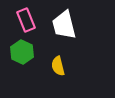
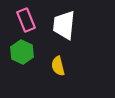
white trapezoid: rotated 20 degrees clockwise
